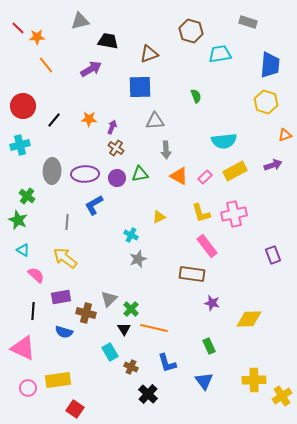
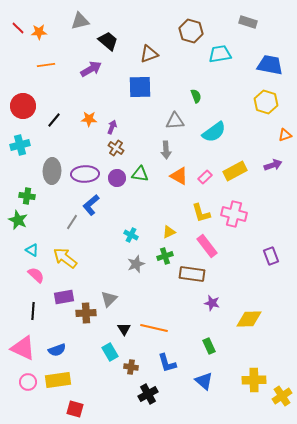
orange star at (37, 37): moved 2 px right, 5 px up
black trapezoid at (108, 41): rotated 30 degrees clockwise
orange line at (46, 65): rotated 60 degrees counterclockwise
blue trapezoid at (270, 65): rotated 84 degrees counterclockwise
gray triangle at (155, 121): moved 20 px right
cyan semicircle at (224, 141): moved 10 px left, 9 px up; rotated 30 degrees counterclockwise
green triangle at (140, 174): rotated 18 degrees clockwise
green cross at (27, 196): rotated 28 degrees counterclockwise
blue L-shape at (94, 205): moved 3 px left; rotated 10 degrees counterclockwise
pink cross at (234, 214): rotated 25 degrees clockwise
yellow triangle at (159, 217): moved 10 px right, 15 px down
gray line at (67, 222): moved 5 px right; rotated 28 degrees clockwise
cyan triangle at (23, 250): moved 9 px right
purple rectangle at (273, 255): moved 2 px left, 1 px down
gray star at (138, 259): moved 2 px left, 5 px down
purple rectangle at (61, 297): moved 3 px right
green cross at (131, 309): moved 34 px right, 53 px up; rotated 28 degrees clockwise
brown cross at (86, 313): rotated 18 degrees counterclockwise
blue semicircle at (64, 332): moved 7 px left, 18 px down; rotated 36 degrees counterclockwise
brown cross at (131, 367): rotated 16 degrees counterclockwise
blue triangle at (204, 381): rotated 12 degrees counterclockwise
pink circle at (28, 388): moved 6 px up
black cross at (148, 394): rotated 18 degrees clockwise
red square at (75, 409): rotated 18 degrees counterclockwise
